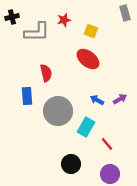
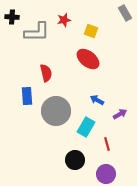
gray rectangle: rotated 14 degrees counterclockwise
black cross: rotated 16 degrees clockwise
purple arrow: moved 15 px down
gray circle: moved 2 px left
red line: rotated 24 degrees clockwise
black circle: moved 4 px right, 4 px up
purple circle: moved 4 px left
